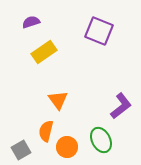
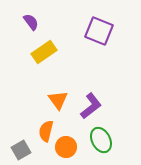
purple semicircle: rotated 72 degrees clockwise
purple L-shape: moved 30 px left
orange circle: moved 1 px left
